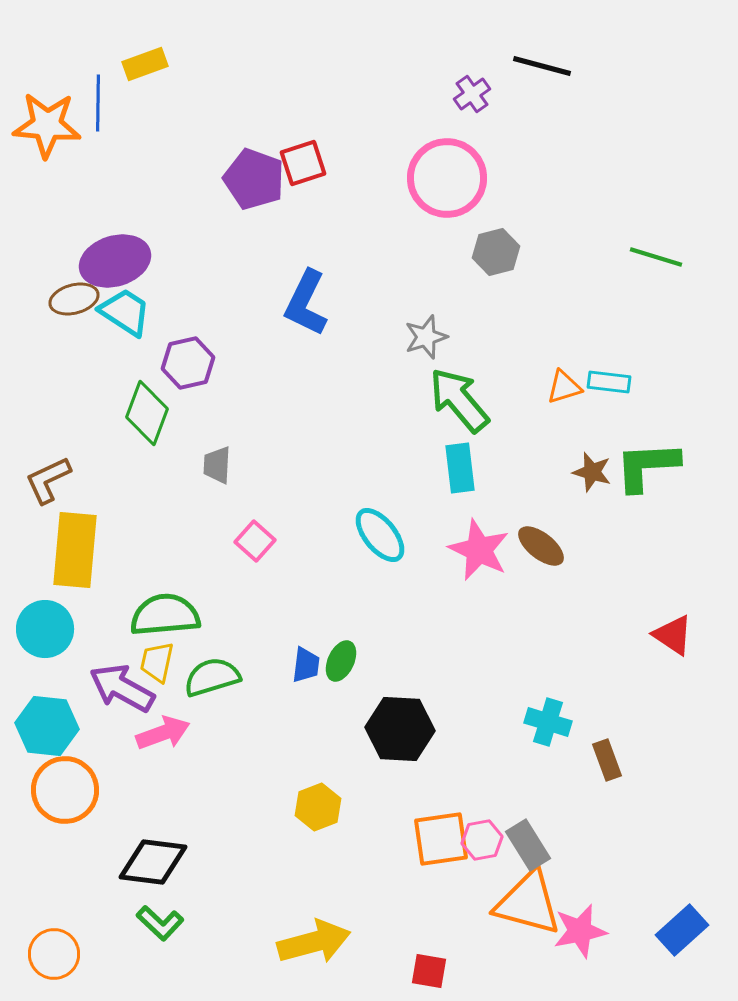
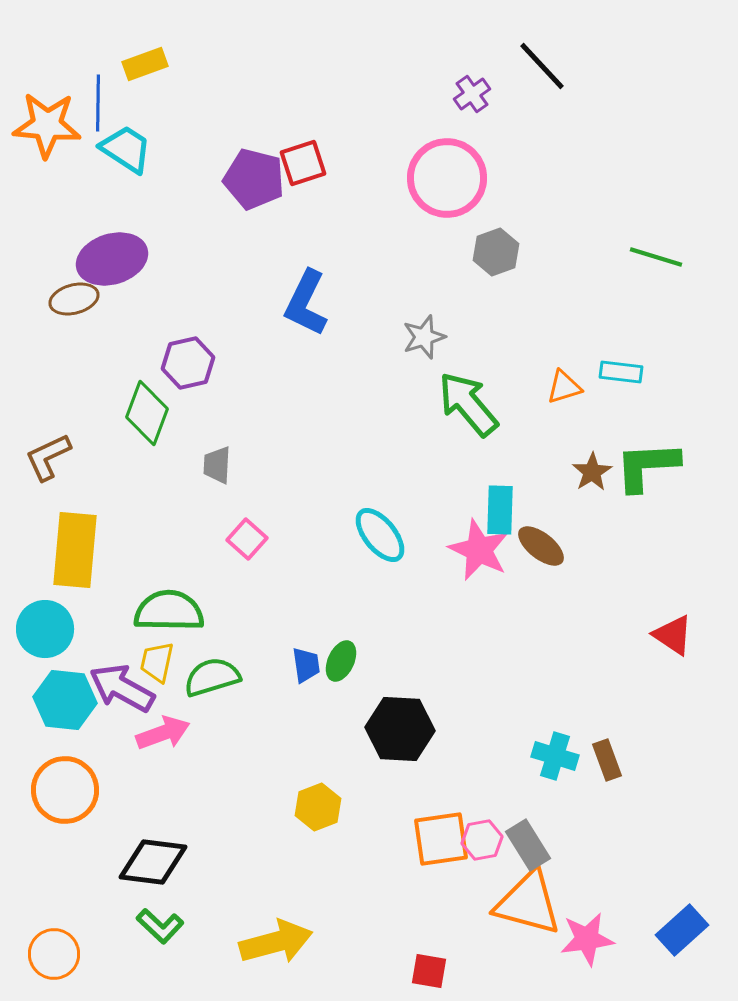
black line at (542, 66): rotated 32 degrees clockwise
purple pentagon at (254, 179): rotated 6 degrees counterclockwise
gray hexagon at (496, 252): rotated 6 degrees counterclockwise
purple ellipse at (115, 261): moved 3 px left, 2 px up
cyan trapezoid at (125, 312): moved 1 px right, 163 px up
gray star at (426, 337): moved 2 px left
cyan rectangle at (609, 382): moved 12 px right, 10 px up
green arrow at (459, 400): moved 9 px right, 4 px down
cyan rectangle at (460, 468): moved 40 px right, 42 px down; rotated 9 degrees clockwise
brown star at (592, 472): rotated 24 degrees clockwise
brown L-shape at (48, 480): moved 23 px up
pink square at (255, 541): moved 8 px left, 2 px up
green semicircle at (165, 615): moved 4 px right, 4 px up; rotated 6 degrees clockwise
blue trapezoid at (306, 665): rotated 15 degrees counterclockwise
cyan cross at (548, 722): moved 7 px right, 34 px down
cyan hexagon at (47, 726): moved 18 px right, 26 px up
green L-shape at (160, 923): moved 3 px down
pink star at (580, 931): moved 7 px right, 8 px down; rotated 4 degrees clockwise
yellow arrow at (314, 942): moved 38 px left
